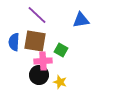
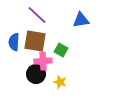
black circle: moved 3 px left, 1 px up
